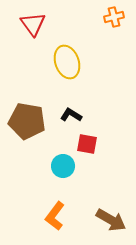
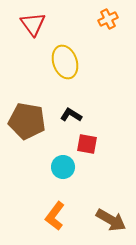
orange cross: moved 6 px left, 2 px down; rotated 12 degrees counterclockwise
yellow ellipse: moved 2 px left
cyan circle: moved 1 px down
